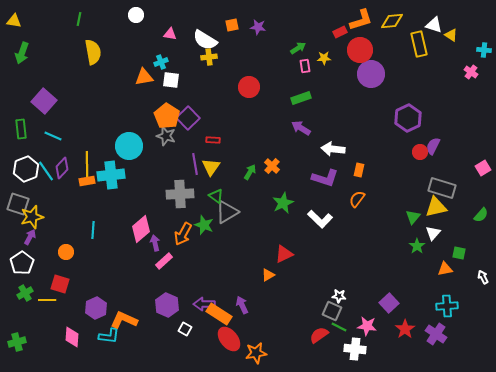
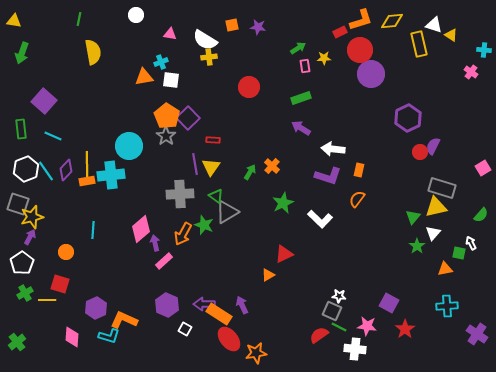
gray star at (166, 136): rotated 18 degrees clockwise
purple diamond at (62, 168): moved 4 px right, 2 px down
purple L-shape at (325, 178): moved 3 px right, 2 px up
white arrow at (483, 277): moved 12 px left, 34 px up
purple square at (389, 303): rotated 18 degrees counterclockwise
purple cross at (436, 334): moved 41 px right
cyan L-shape at (109, 336): rotated 10 degrees clockwise
green cross at (17, 342): rotated 24 degrees counterclockwise
